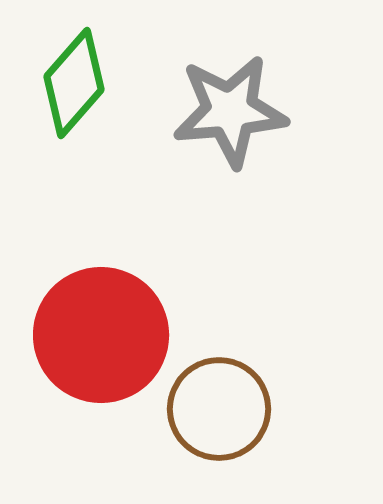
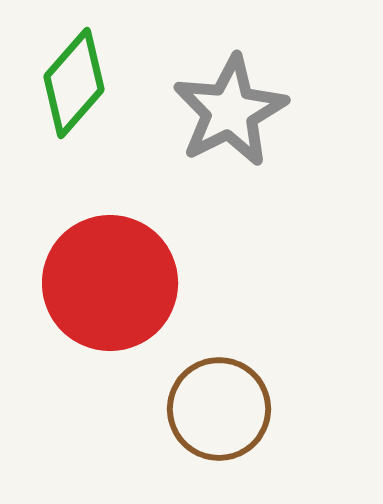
gray star: rotated 22 degrees counterclockwise
red circle: moved 9 px right, 52 px up
